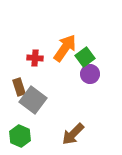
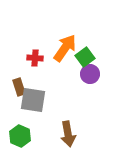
gray square: rotated 28 degrees counterclockwise
brown arrow: moved 5 px left; rotated 55 degrees counterclockwise
